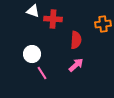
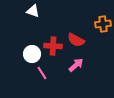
red cross: moved 27 px down
red semicircle: rotated 114 degrees clockwise
